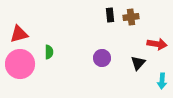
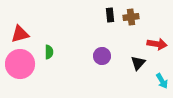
red triangle: moved 1 px right
purple circle: moved 2 px up
cyan arrow: rotated 35 degrees counterclockwise
